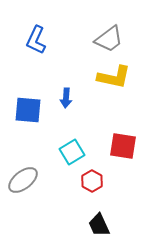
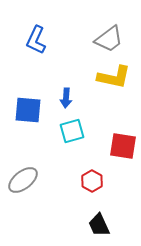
cyan square: moved 21 px up; rotated 15 degrees clockwise
